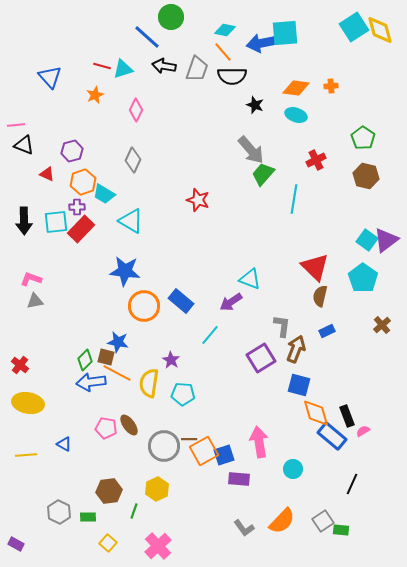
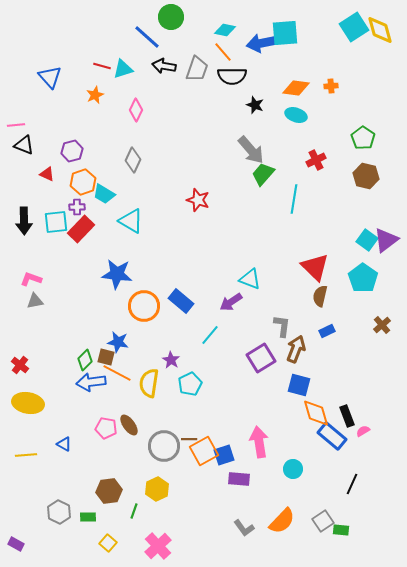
blue star at (125, 271): moved 8 px left, 3 px down
cyan pentagon at (183, 394): moved 7 px right, 10 px up; rotated 30 degrees counterclockwise
